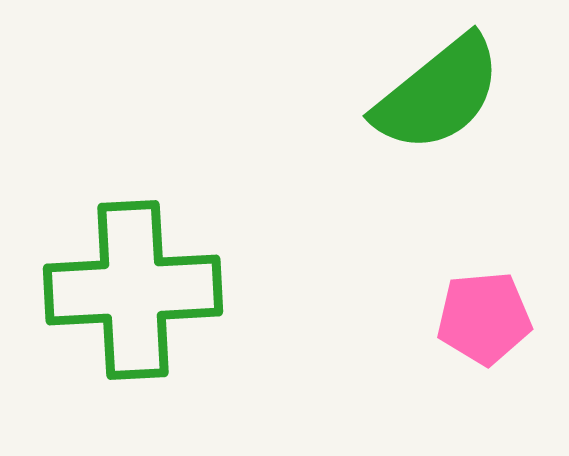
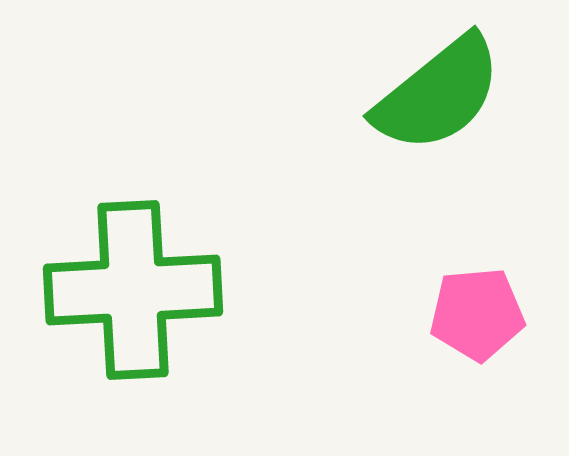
pink pentagon: moved 7 px left, 4 px up
